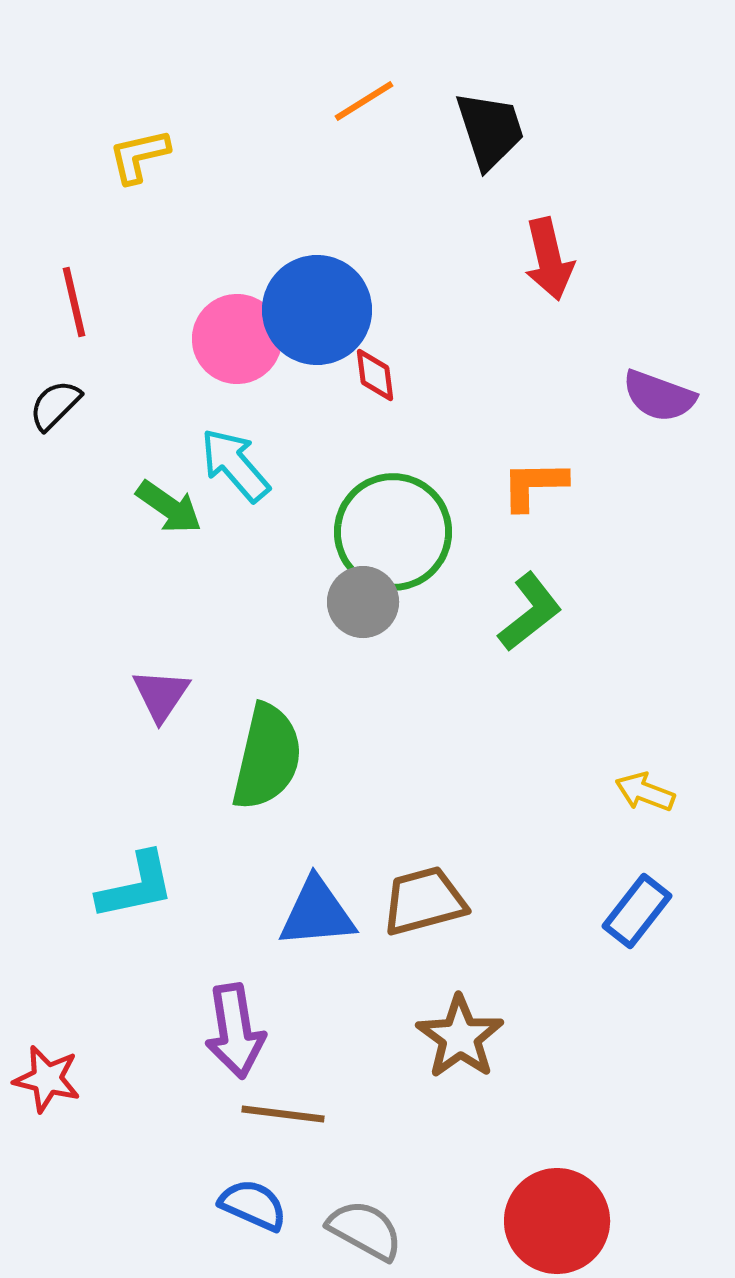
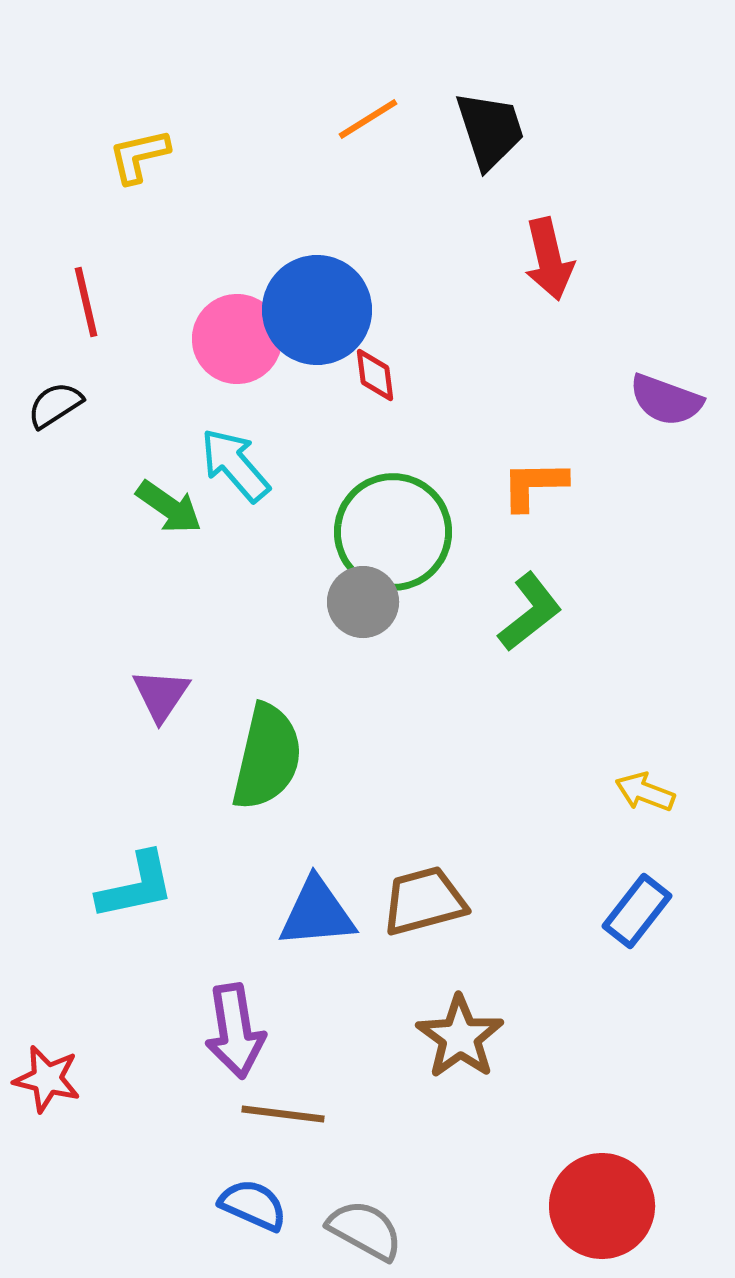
orange line: moved 4 px right, 18 px down
red line: moved 12 px right
purple semicircle: moved 7 px right, 4 px down
black semicircle: rotated 12 degrees clockwise
red circle: moved 45 px right, 15 px up
